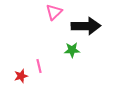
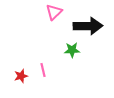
black arrow: moved 2 px right
pink line: moved 4 px right, 4 px down
